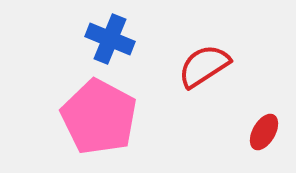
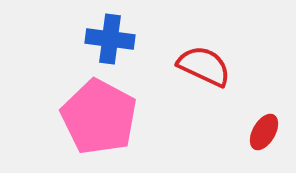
blue cross: rotated 15 degrees counterclockwise
red semicircle: rotated 58 degrees clockwise
